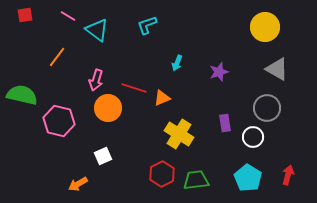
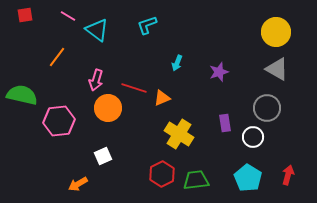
yellow circle: moved 11 px right, 5 px down
pink hexagon: rotated 20 degrees counterclockwise
